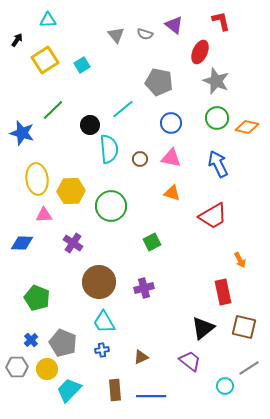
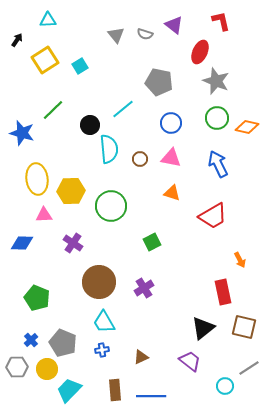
cyan square at (82, 65): moved 2 px left, 1 px down
purple cross at (144, 288): rotated 18 degrees counterclockwise
